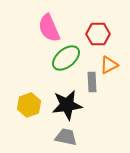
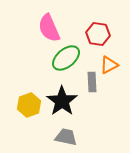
red hexagon: rotated 10 degrees clockwise
black star: moved 5 px left, 4 px up; rotated 28 degrees counterclockwise
